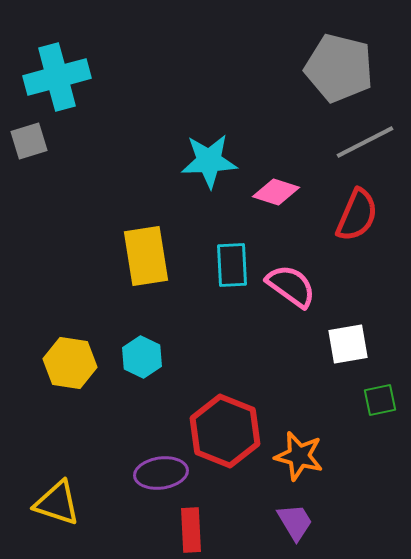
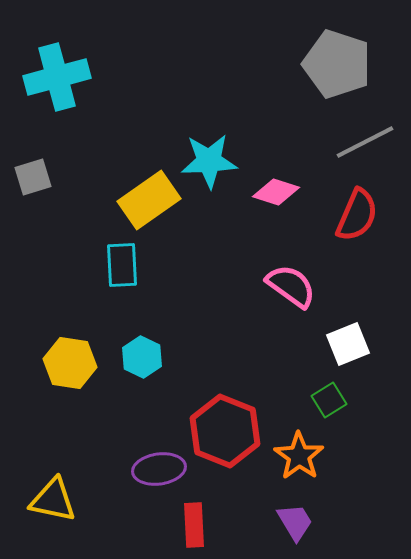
gray pentagon: moved 2 px left, 4 px up; rotated 4 degrees clockwise
gray square: moved 4 px right, 36 px down
yellow rectangle: moved 3 px right, 56 px up; rotated 64 degrees clockwise
cyan rectangle: moved 110 px left
white square: rotated 12 degrees counterclockwise
green square: moved 51 px left; rotated 20 degrees counterclockwise
orange star: rotated 21 degrees clockwise
purple ellipse: moved 2 px left, 4 px up
yellow triangle: moved 4 px left, 3 px up; rotated 6 degrees counterclockwise
red rectangle: moved 3 px right, 5 px up
